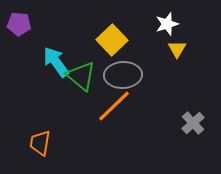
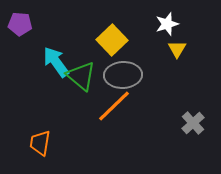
purple pentagon: moved 1 px right
